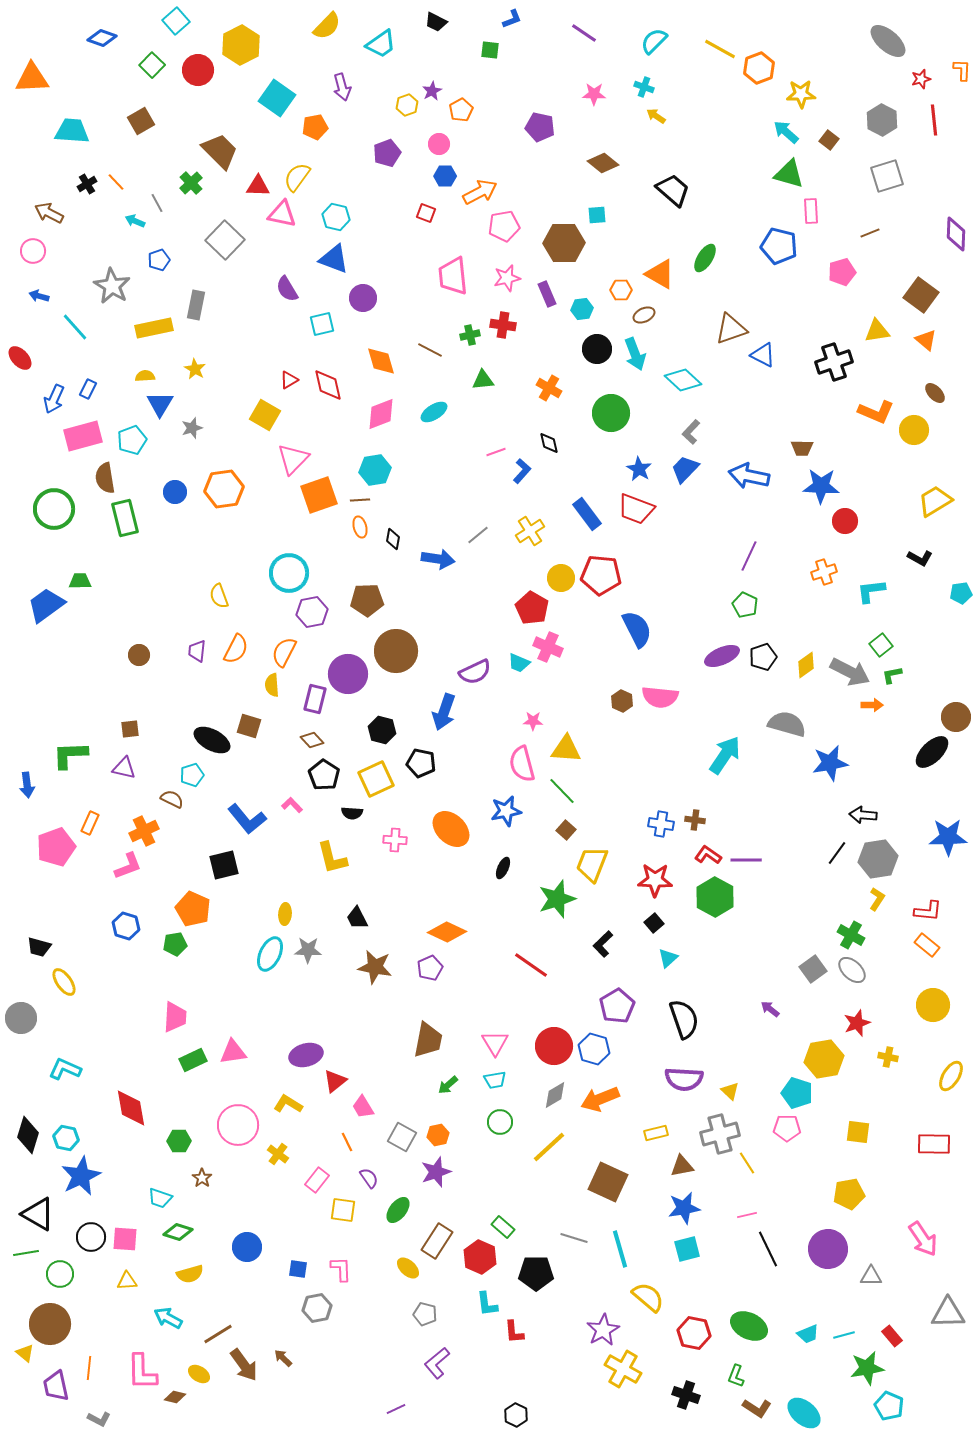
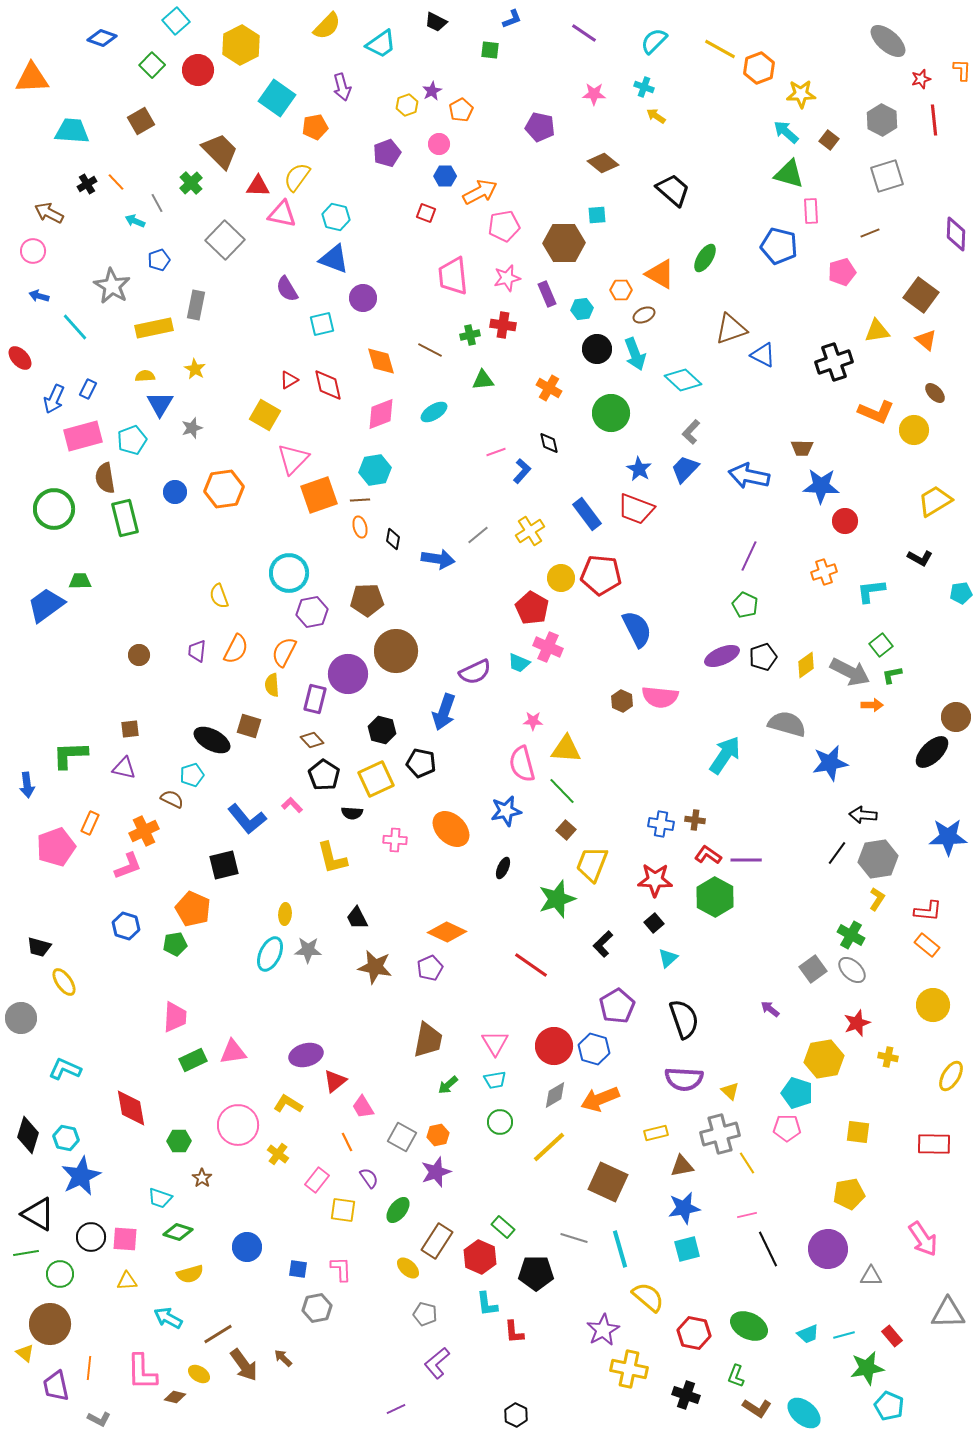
yellow cross at (623, 1369): moved 6 px right; rotated 18 degrees counterclockwise
